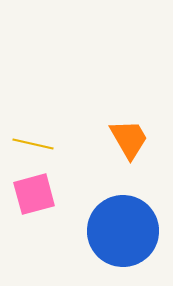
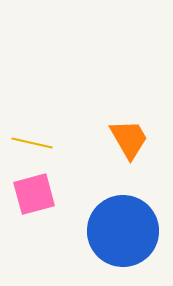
yellow line: moved 1 px left, 1 px up
